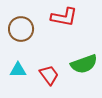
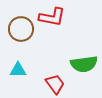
red L-shape: moved 12 px left
green semicircle: rotated 12 degrees clockwise
red trapezoid: moved 6 px right, 9 px down
